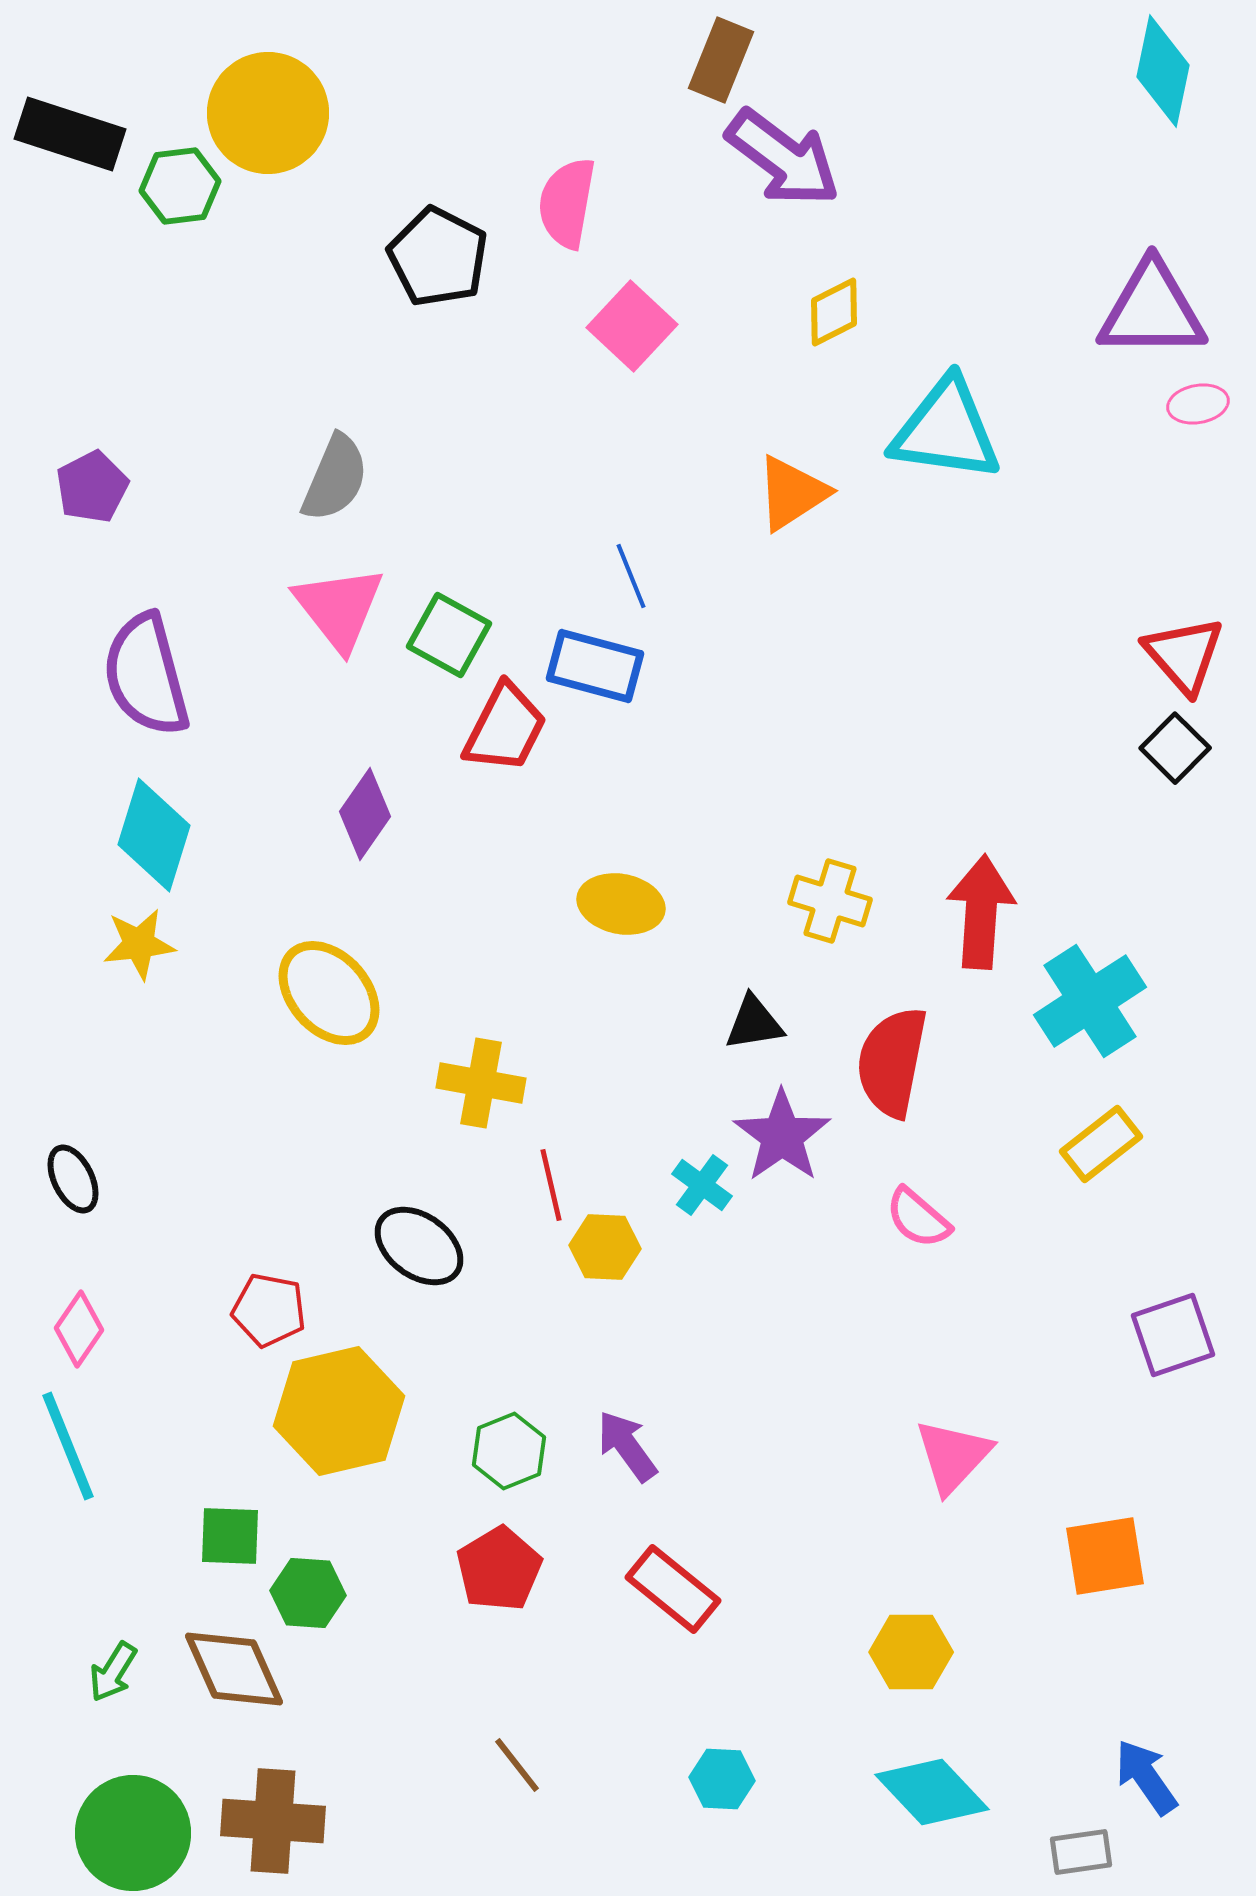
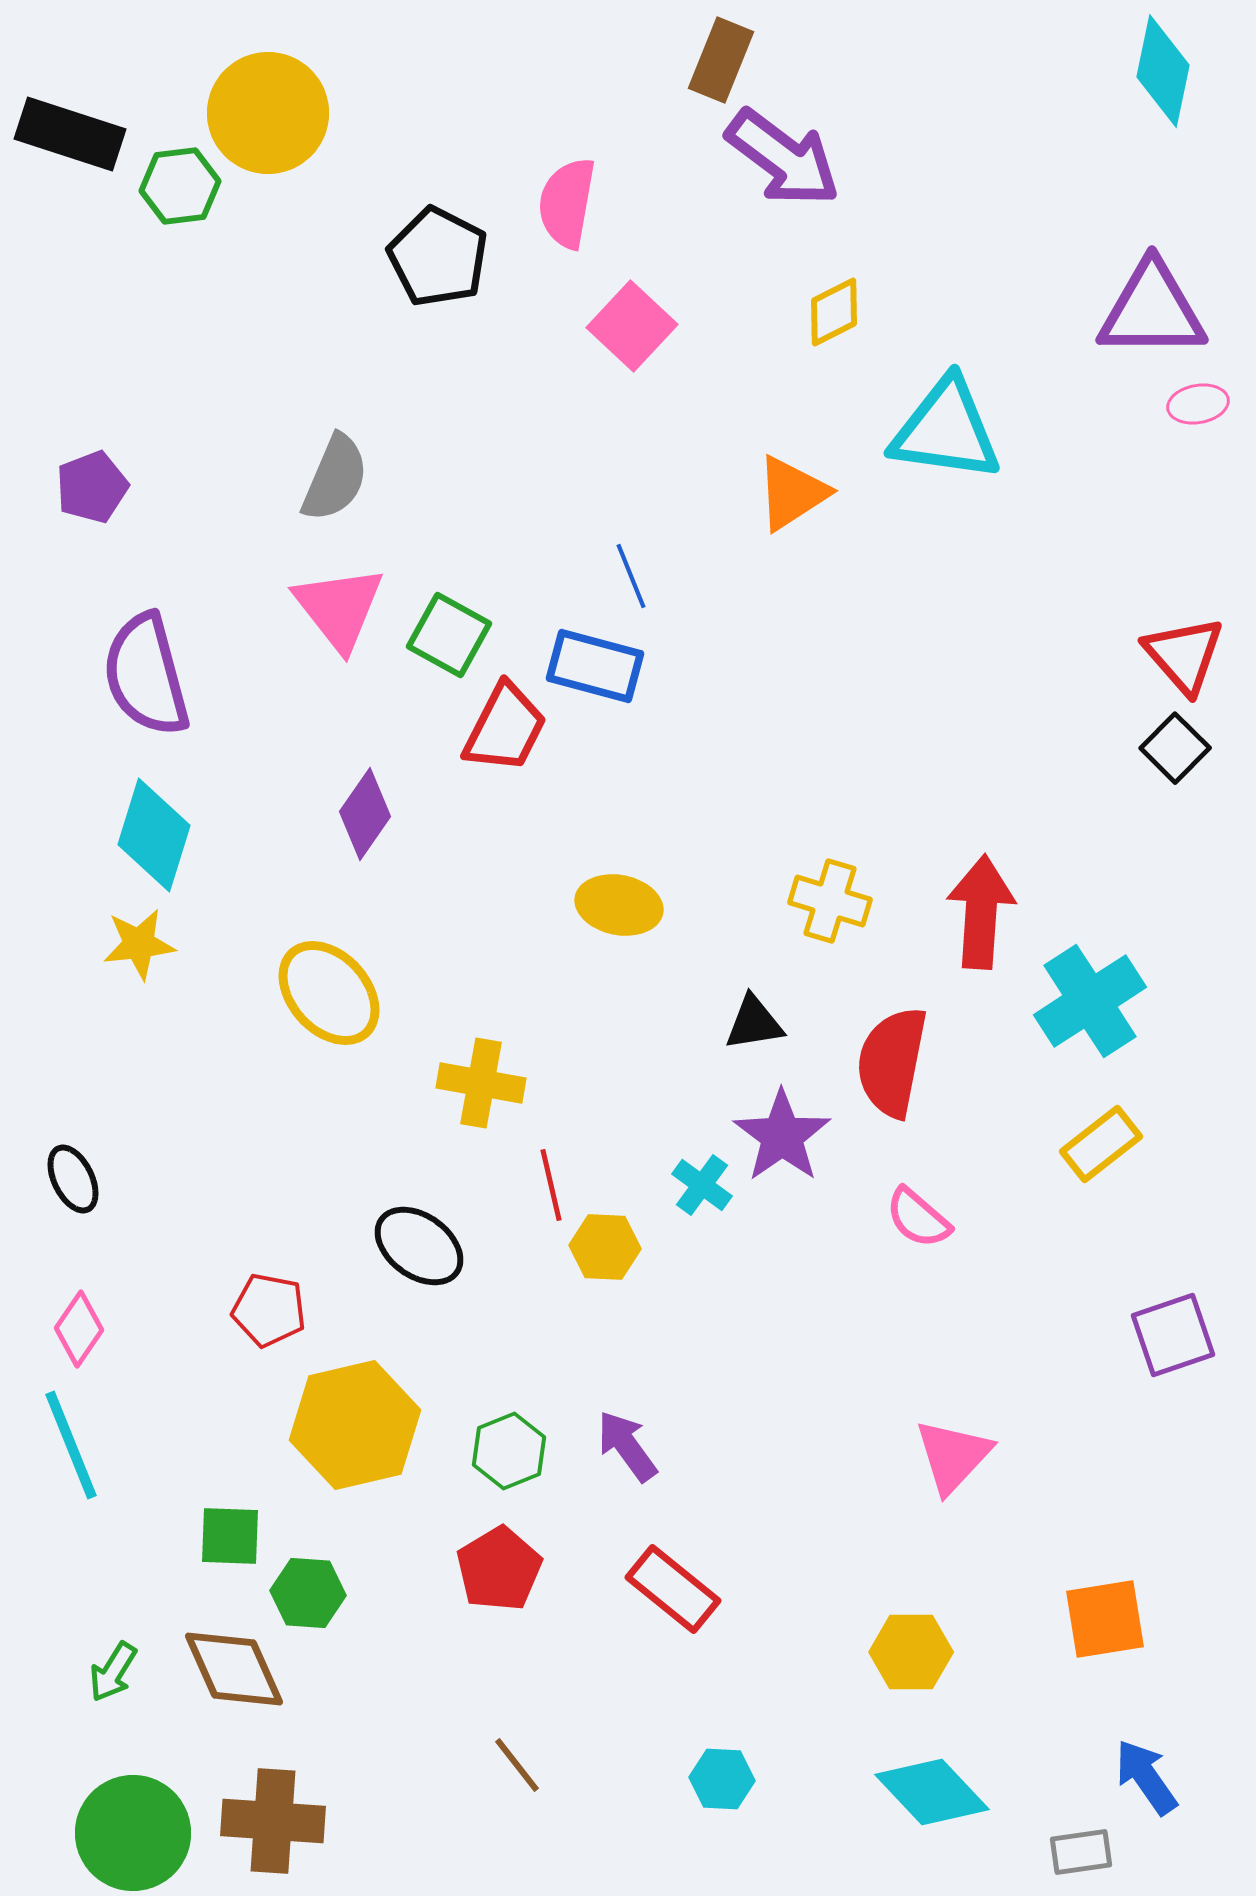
purple pentagon at (92, 487): rotated 6 degrees clockwise
yellow ellipse at (621, 904): moved 2 px left, 1 px down
yellow hexagon at (339, 1411): moved 16 px right, 14 px down
cyan line at (68, 1446): moved 3 px right, 1 px up
orange square at (1105, 1556): moved 63 px down
